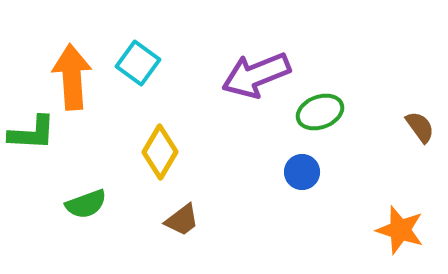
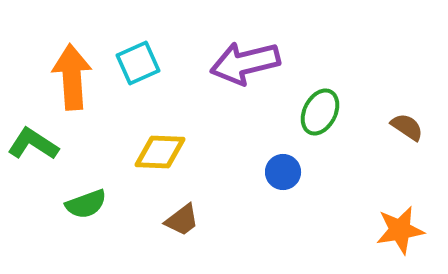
cyan square: rotated 30 degrees clockwise
purple arrow: moved 11 px left, 12 px up; rotated 8 degrees clockwise
green ellipse: rotated 42 degrees counterclockwise
brown semicircle: moved 13 px left; rotated 20 degrees counterclockwise
green L-shape: moved 1 px right, 11 px down; rotated 150 degrees counterclockwise
yellow diamond: rotated 62 degrees clockwise
blue circle: moved 19 px left
orange star: rotated 27 degrees counterclockwise
